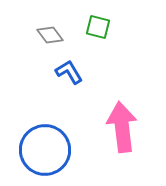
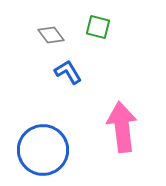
gray diamond: moved 1 px right
blue L-shape: moved 1 px left
blue circle: moved 2 px left
